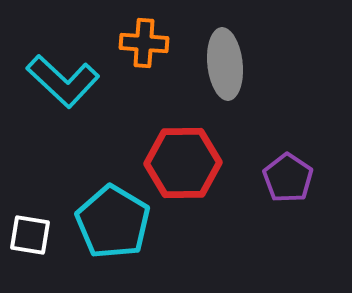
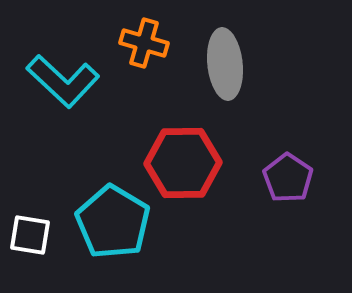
orange cross: rotated 12 degrees clockwise
